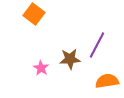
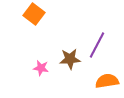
pink star: rotated 21 degrees counterclockwise
